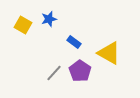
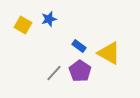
blue rectangle: moved 5 px right, 4 px down
